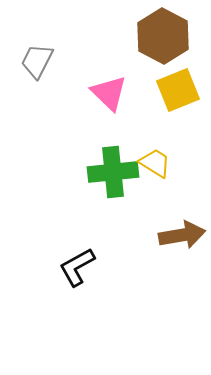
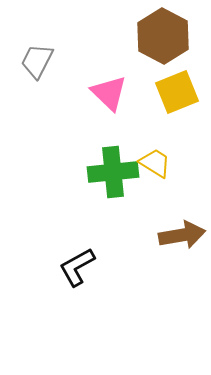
yellow square: moved 1 px left, 2 px down
